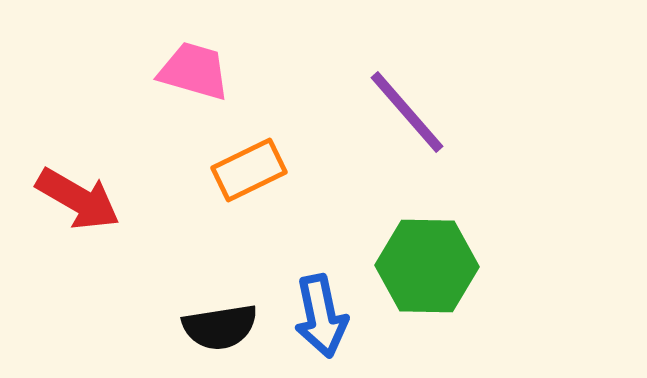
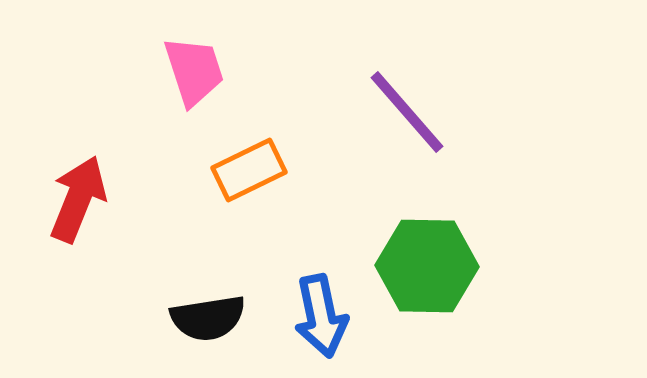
pink trapezoid: rotated 56 degrees clockwise
red arrow: rotated 98 degrees counterclockwise
black semicircle: moved 12 px left, 9 px up
